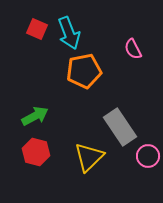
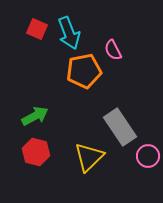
pink semicircle: moved 20 px left, 1 px down
